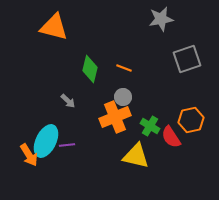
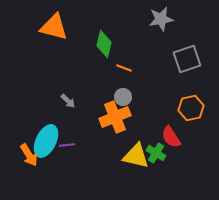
green diamond: moved 14 px right, 25 px up
orange hexagon: moved 12 px up
green cross: moved 6 px right, 27 px down
